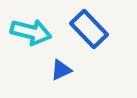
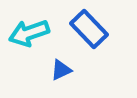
cyan arrow: moved 2 px left, 1 px down; rotated 147 degrees clockwise
